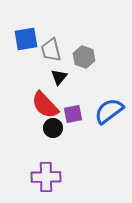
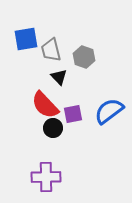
black triangle: rotated 24 degrees counterclockwise
